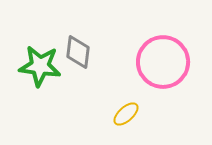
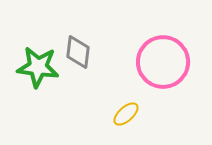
green star: moved 2 px left, 1 px down
